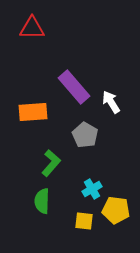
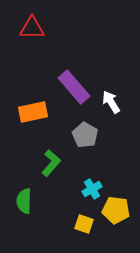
orange rectangle: rotated 8 degrees counterclockwise
green semicircle: moved 18 px left
yellow square: moved 3 px down; rotated 12 degrees clockwise
